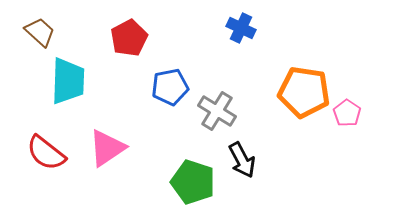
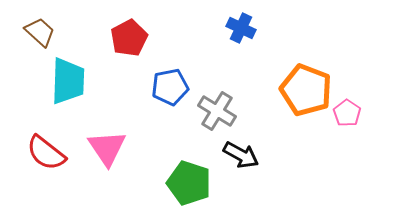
orange pentagon: moved 2 px right, 2 px up; rotated 12 degrees clockwise
pink triangle: rotated 30 degrees counterclockwise
black arrow: moved 1 px left, 5 px up; rotated 33 degrees counterclockwise
green pentagon: moved 4 px left, 1 px down
